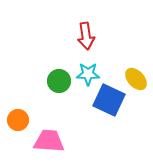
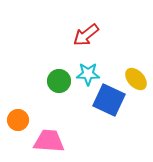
red arrow: moved 1 px up; rotated 60 degrees clockwise
